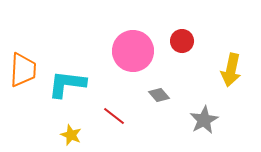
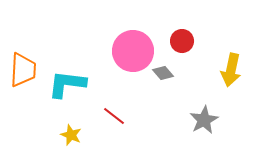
gray diamond: moved 4 px right, 22 px up
